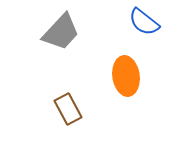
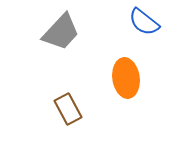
orange ellipse: moved 2 px down
